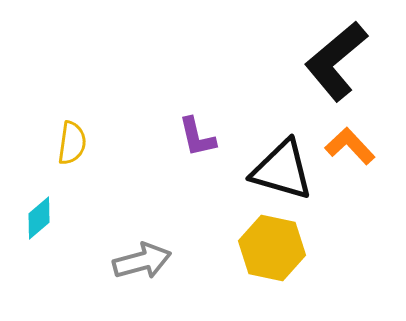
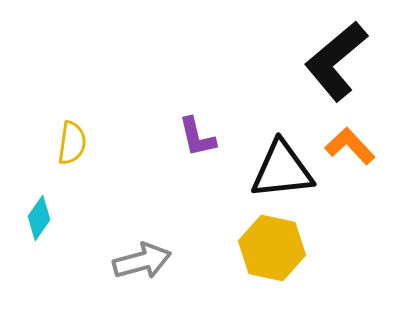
black triangle: rotated 22 degrees counterclockwise
cyan diamond: rotated 15 degrees counterclockwise
